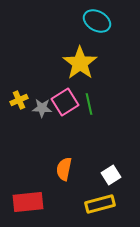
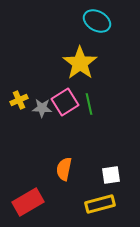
white square: rotated 24 degrees clockwise
red rectangle: rotated 24 degrees counterclockwise
